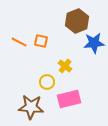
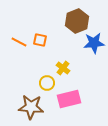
orange square: moved 1 px left, 1 px up
yellow cross: moved 2 px left, 2 px down
yellow circle: moved 1 px down
